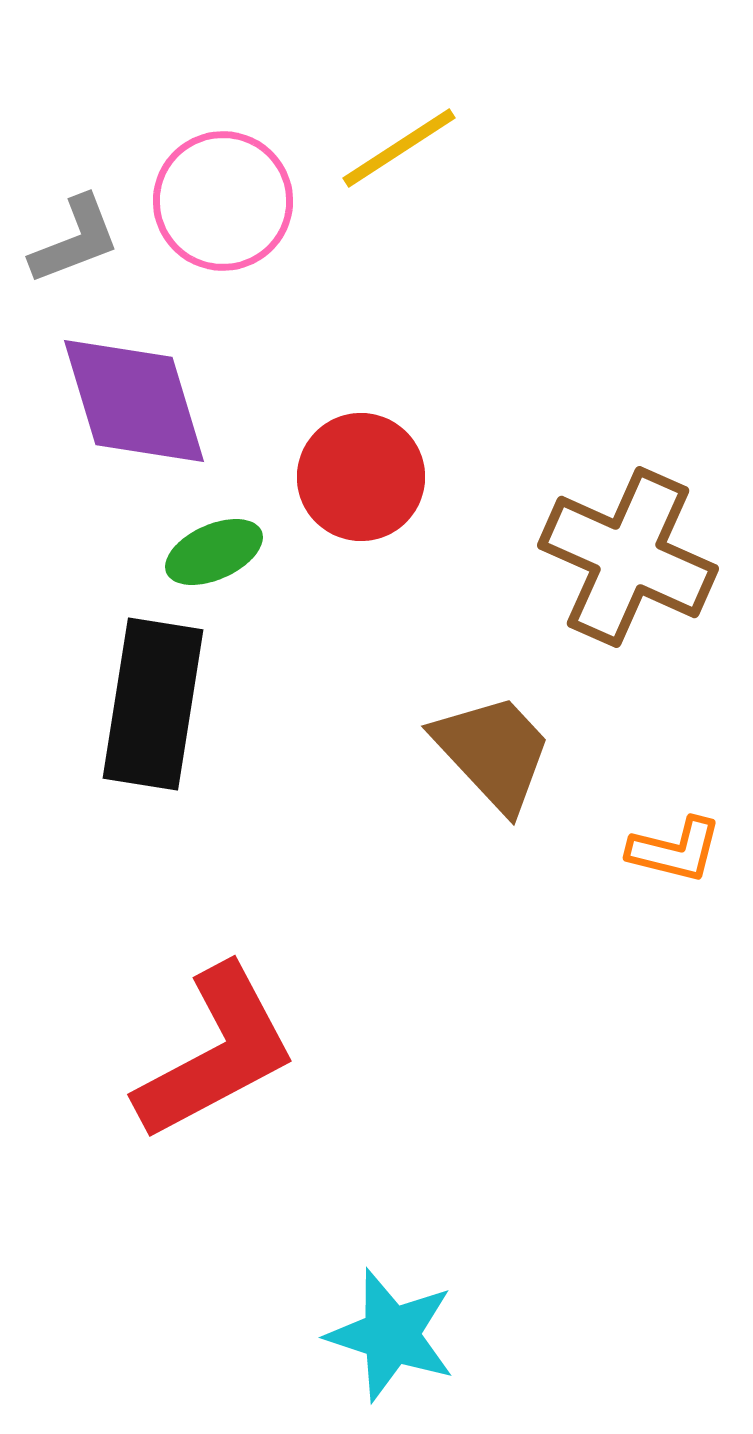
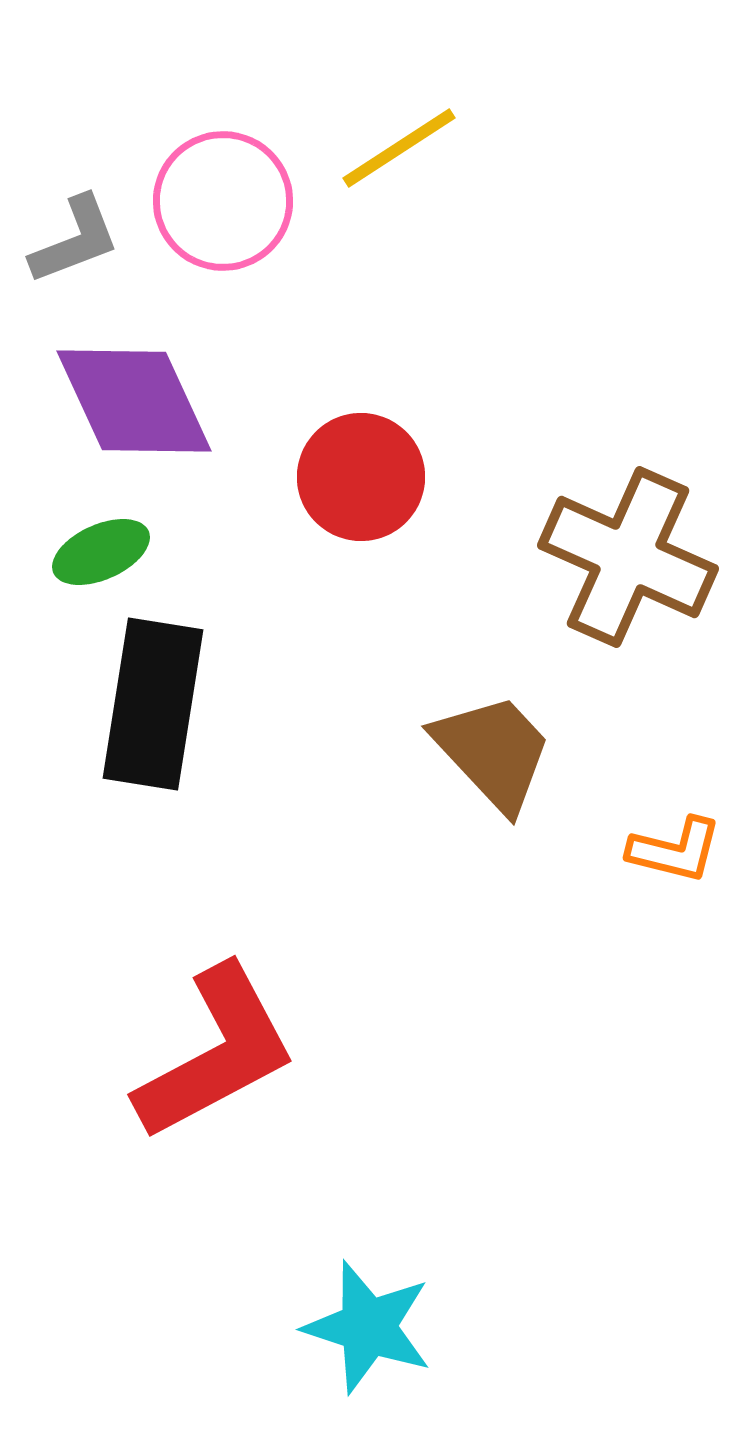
purple diamond: rotated 8 degrees counterclockwise
green ellipse: moved 113 px left
cyan star: moved 23 px left, 8 px up
